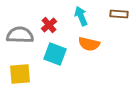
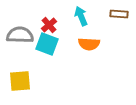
orange semicircle: rotated 10 degrees counterclockwise
cyan square: moved 8 px left, 10 px up
yellow square: moved 7 px down
